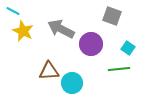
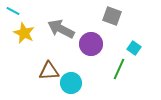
yellow star: moved 1 px right, 2 px down
cyan square: moved 6 px right
green line: rotated 60 degrees counterclockwise
cyan circle: moved 1 px left
